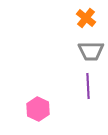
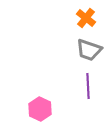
gray trapezoid: moved 2 px left, 1 px up; rotated 20 degrees clockwise
pink hexagon: moved 2 px right
